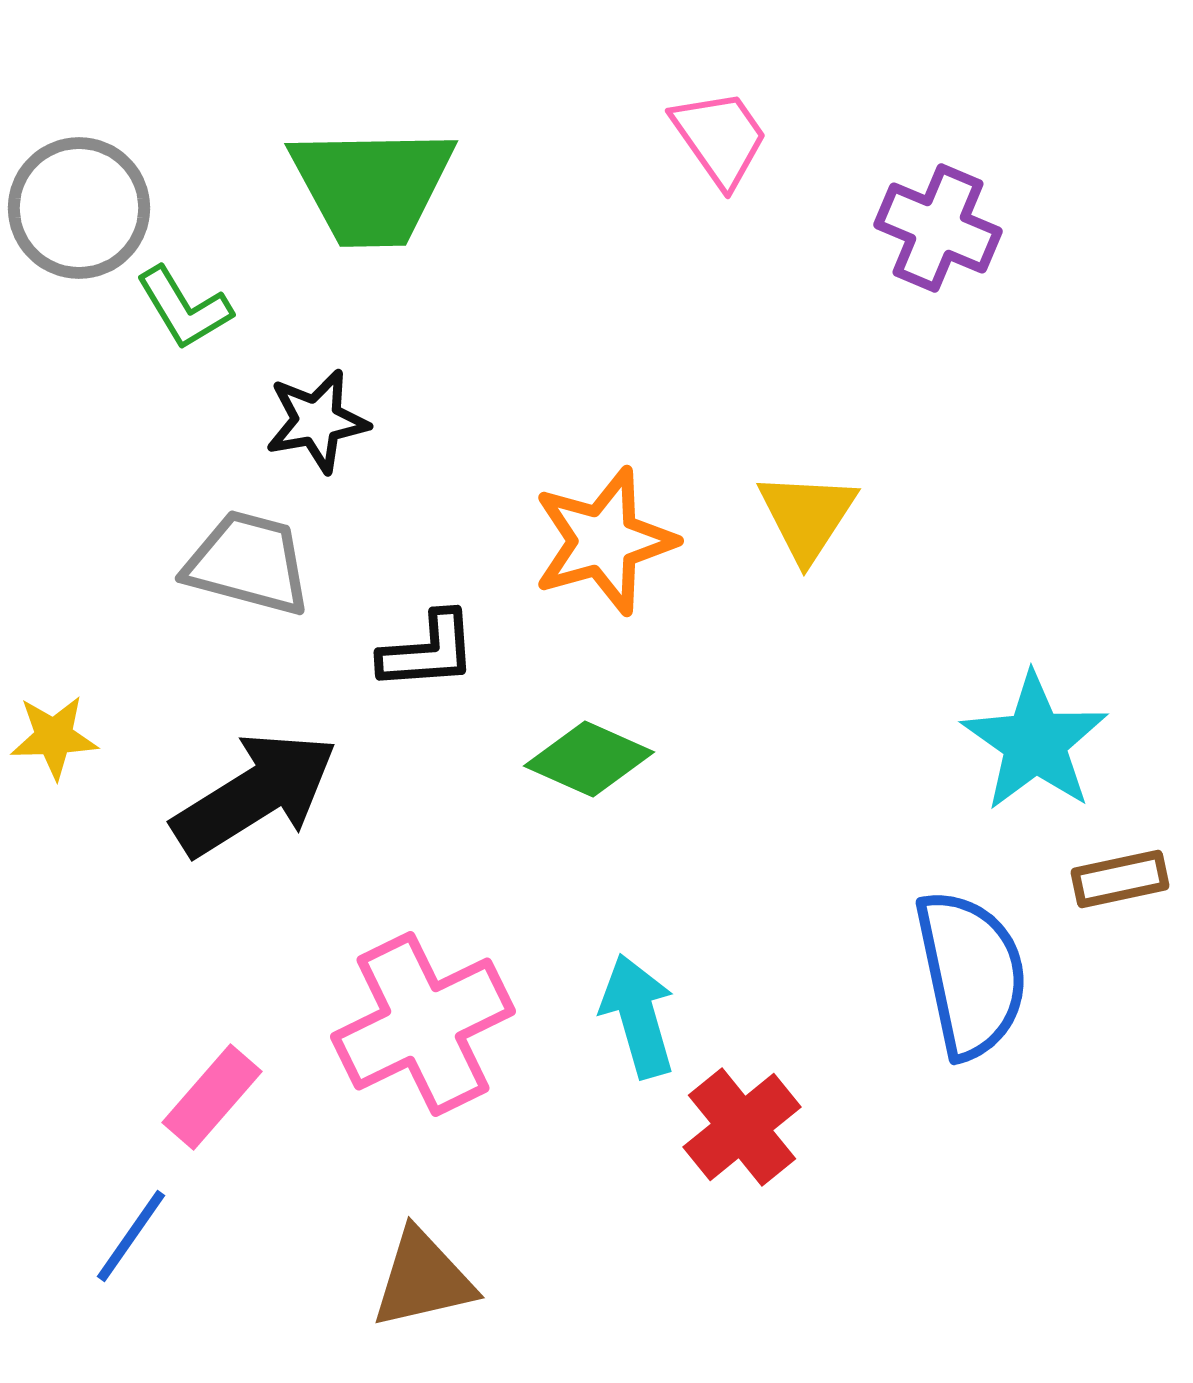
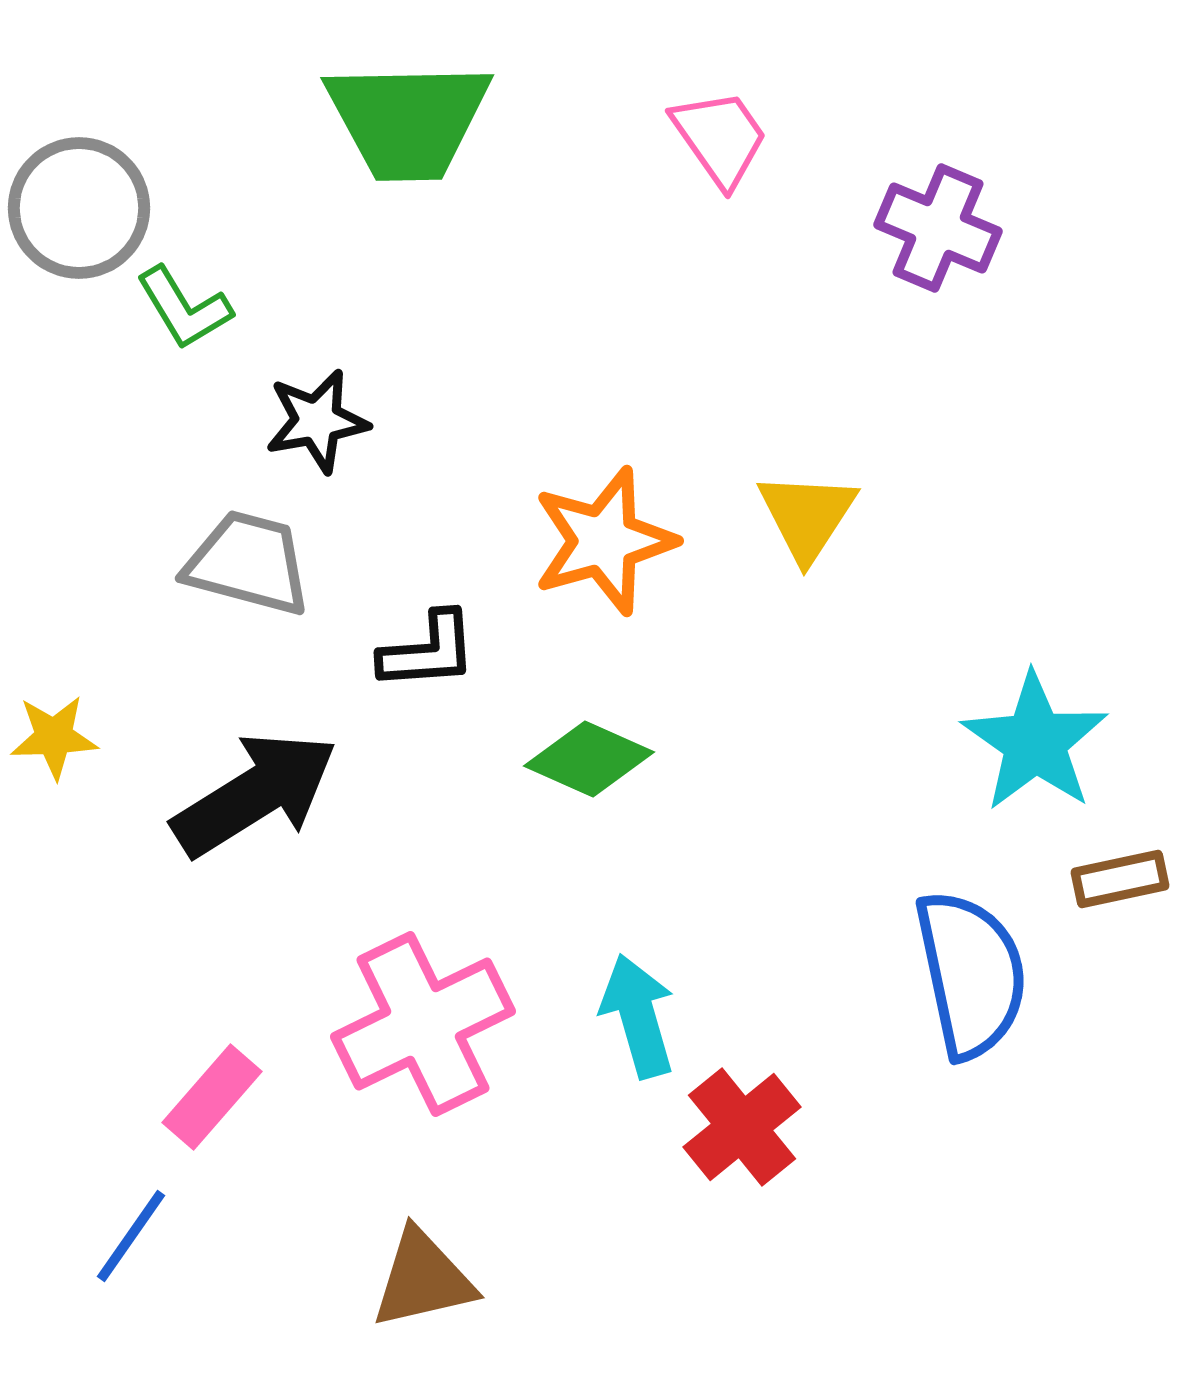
green trapezoid: moved 36 px right, 66 px up
